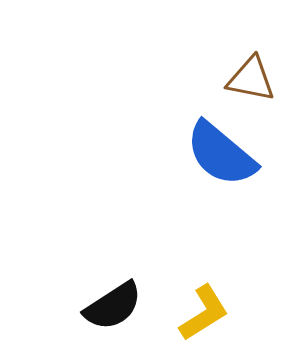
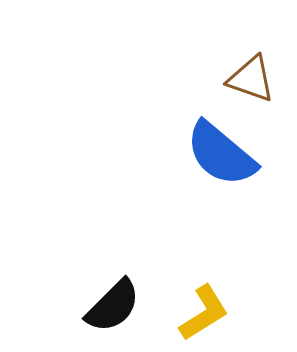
brown triangle: rotated 8 degrees clockwise
black semicircle: rotated 12 degrees counterclockwise
